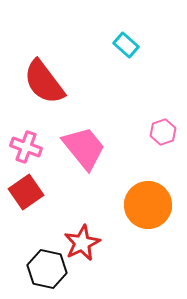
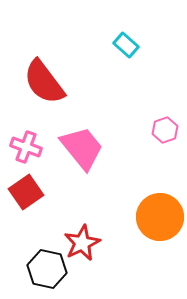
pink hexagon: moved 2 px right, 2 px up
pink trapezoid: moved 2 px left
orange circle: moved 12 px right, 12 px down
